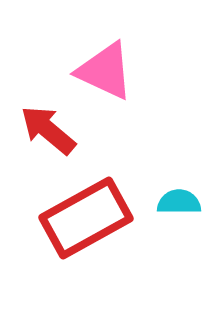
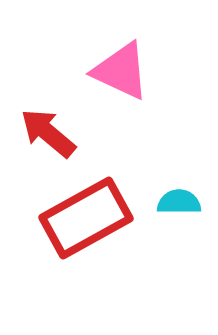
pink triangle: moved 16 px right
red arrow: moved 3 px down
